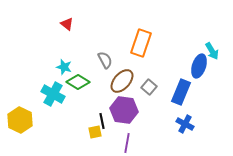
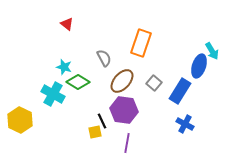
gray semicircle: moved 1 px left, 2 px up
gray square: moved 5 px right, 4 px up
blue rectangle: moved 1 px left, 1 px up; rotated 10 degrees clockwise
black line: rotated 14 degrees counterclockwise
